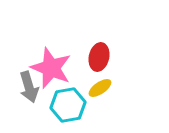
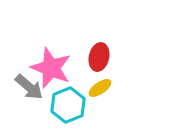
gray arrow: rotated 32 degrees counterclockwise
cyan hexagon: rotated 12 degrees counterclockwise
